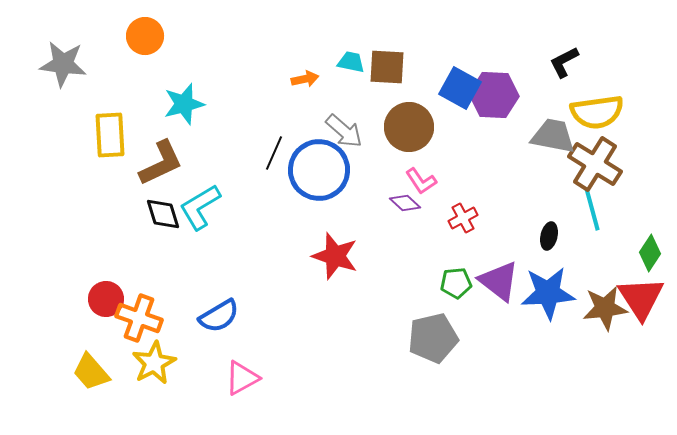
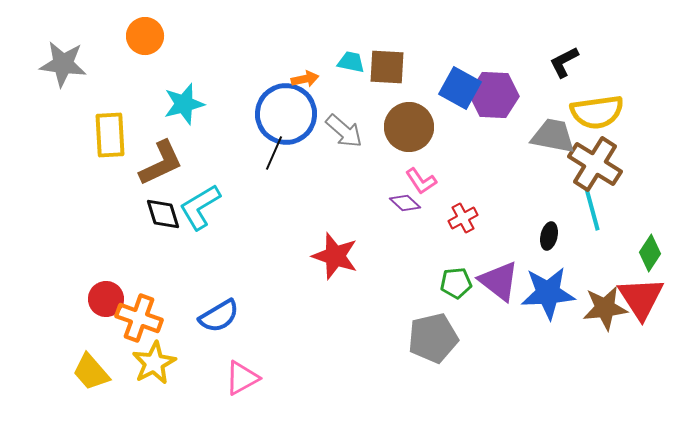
blue circle: moved 33 px left, 56 px up
